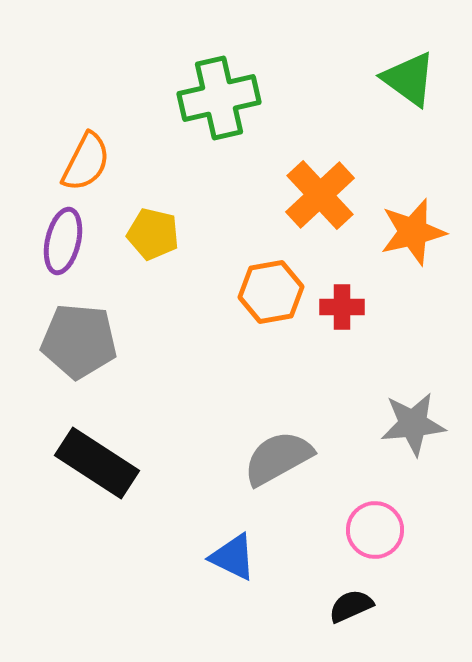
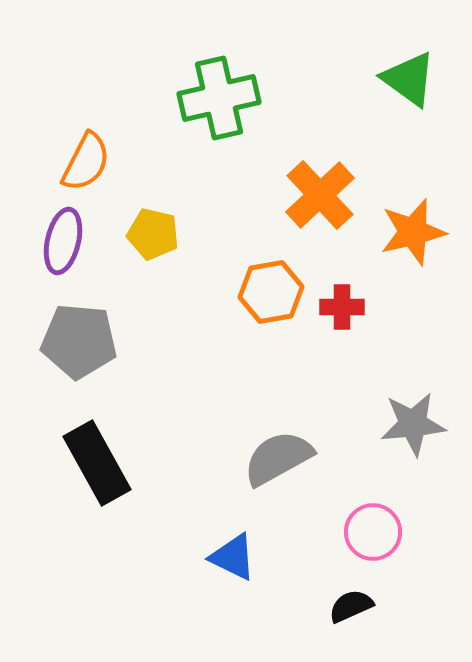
black rectangle: rotated 28 degrees clockwise
pink circle: moved 2 px left, 2 px down
